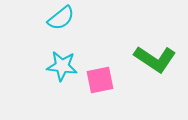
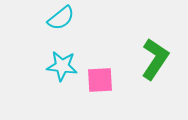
green L-shape: rotated 90 degrees counterclockwise
pink square: rotated 8 degrees clockwise
